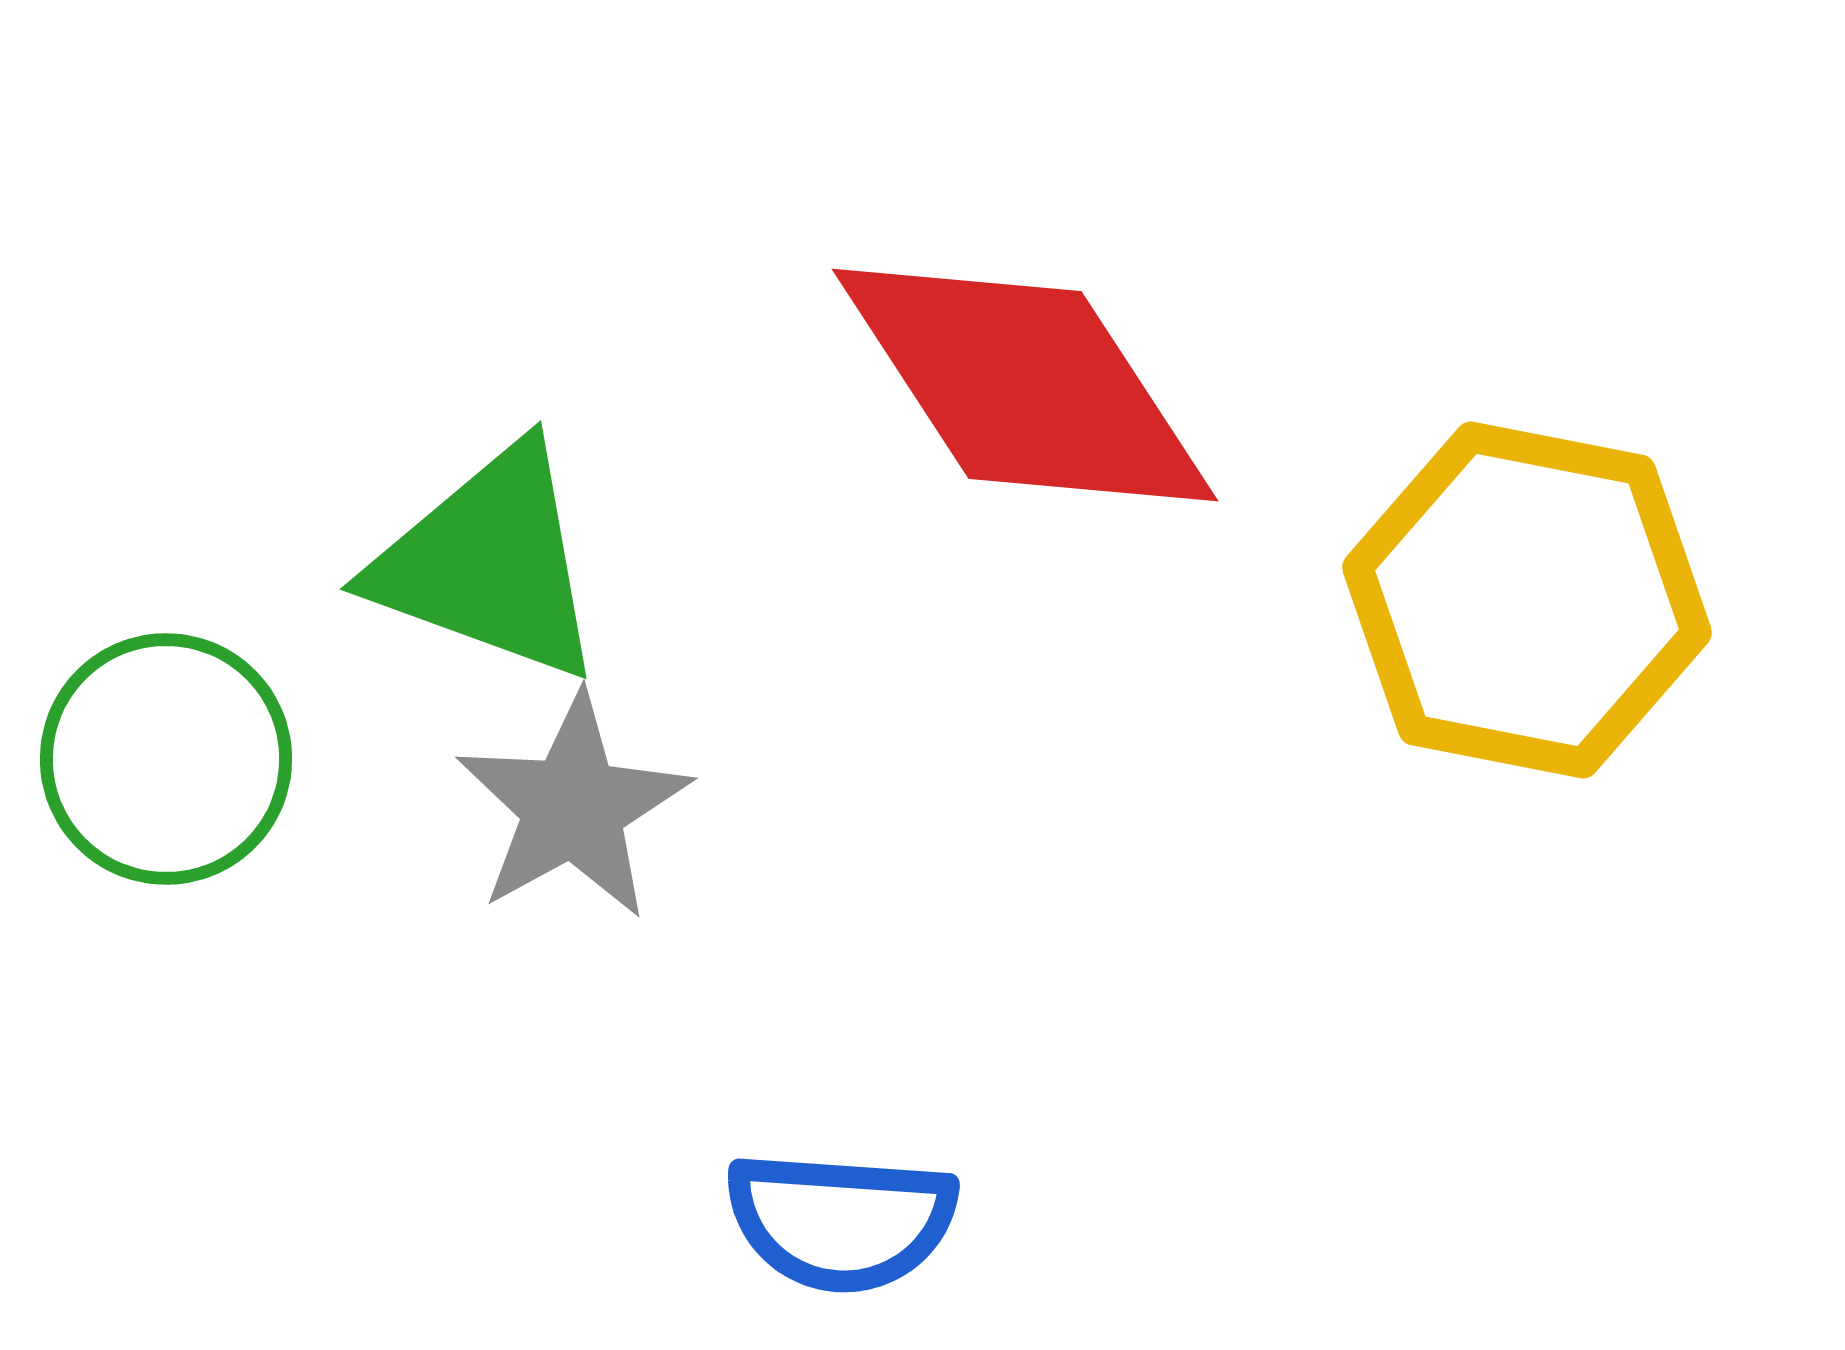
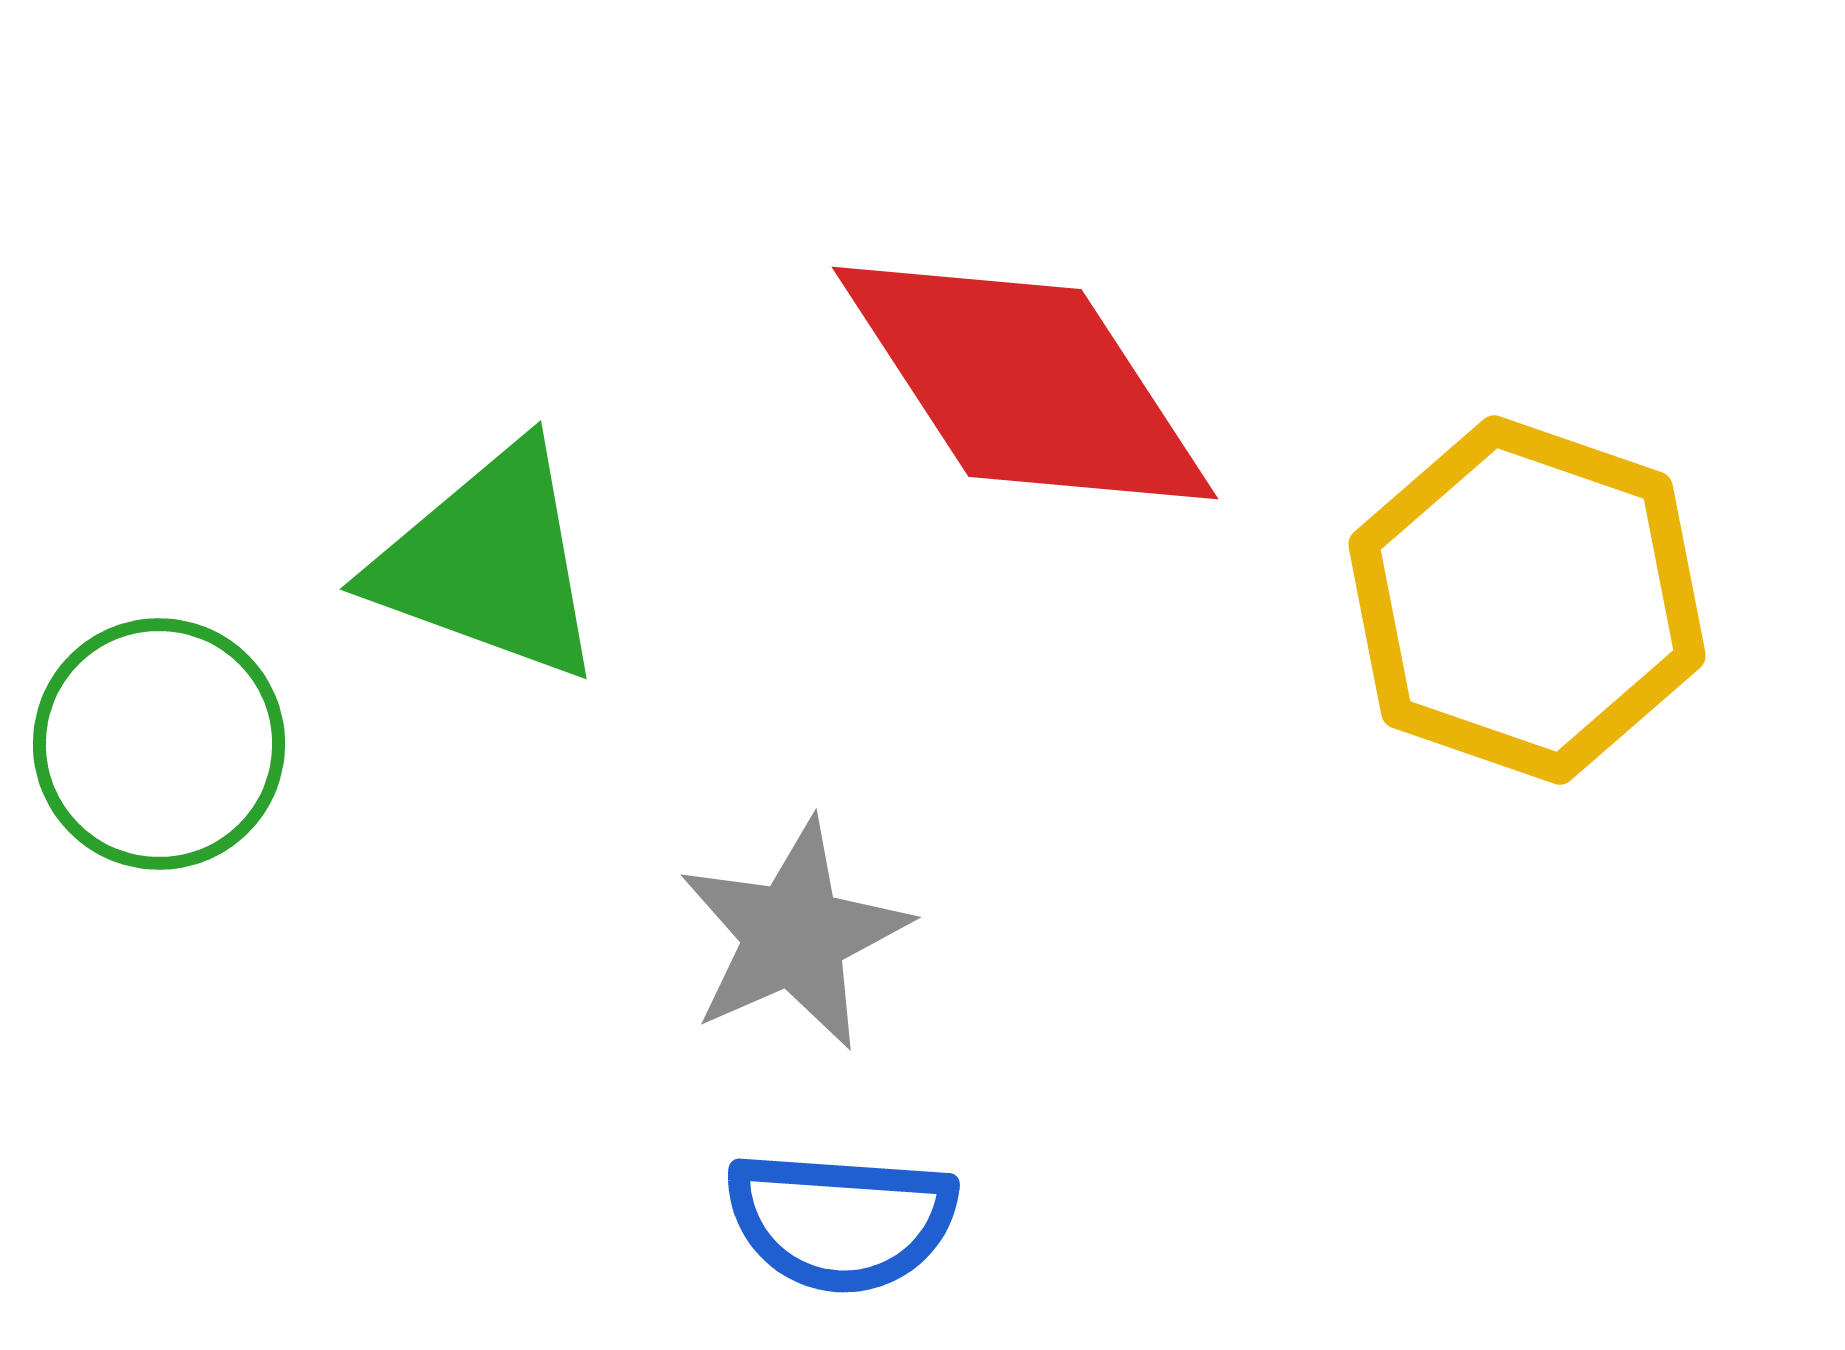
red diamond: moved 2 px up
yellow hexagon: rotated 8 degrees clockwise
green circle: moved 7 px left, 15 px up
gray star: moved 221 px right, 128 px down; rotated 5 degrees clockwise
